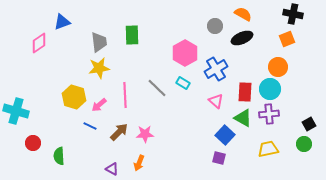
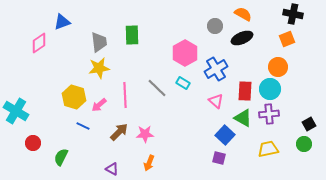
red rectangle: moved 1 px up
cyan cross: rotated 15 degrees clockwise
blue line: moved 7 px left
green semicircle: moved 2 px right, 1 px down; rotated 30 degrees clockwise
orange arrow: moved 10 px right
